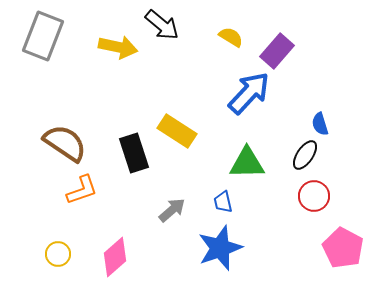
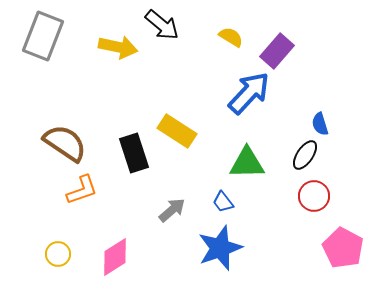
blue trapezoid: rotated 25 degrees counterclockwise
pink diamond: rotated 9 degrees clockwise
